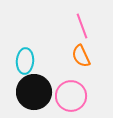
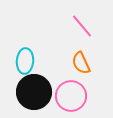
pink line: rotated 20 degrees counterclockwise
orange semicircle: moved 7 px down
